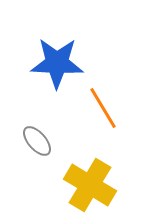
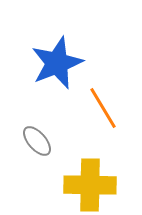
blue star: rotated 24 degrees counterclockwise
yellow cross: rotated 30 degrees counterclockwise
